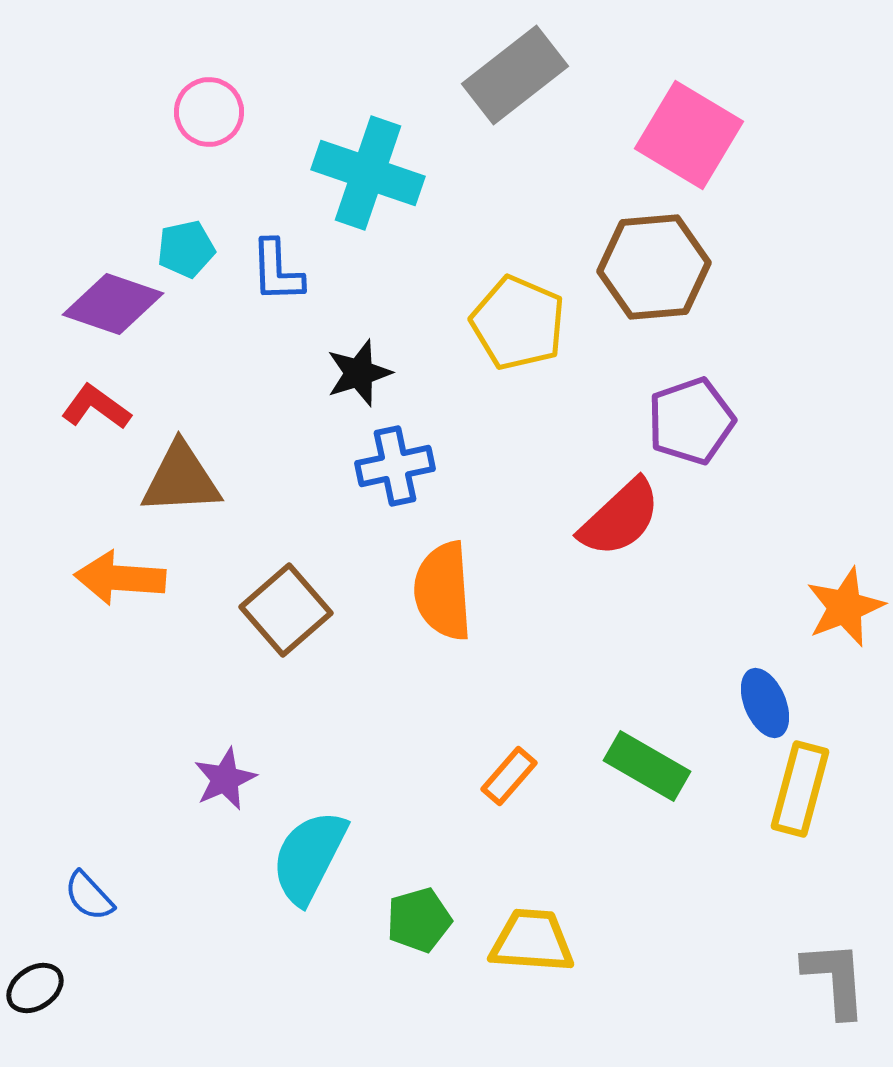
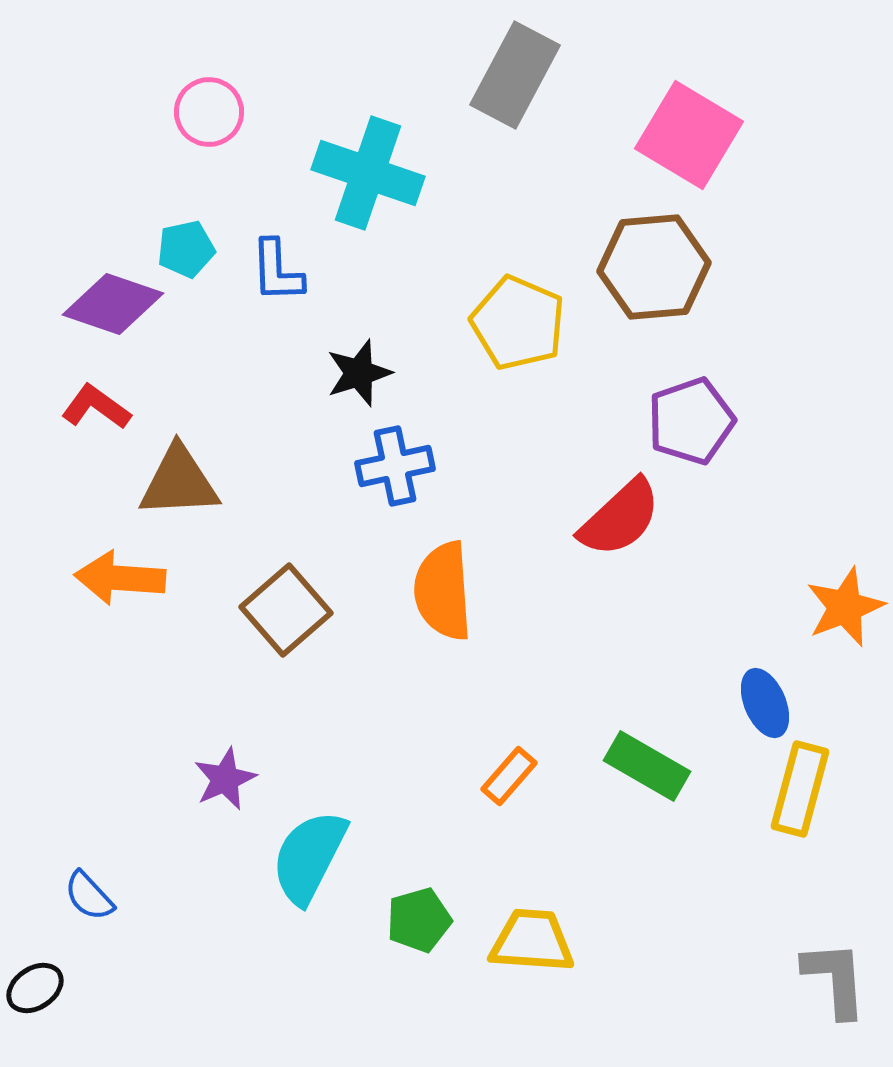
gray rectangle: rotated 24 degrees counterclockwise
brown triangle: moved 2 px left, 3 px down
